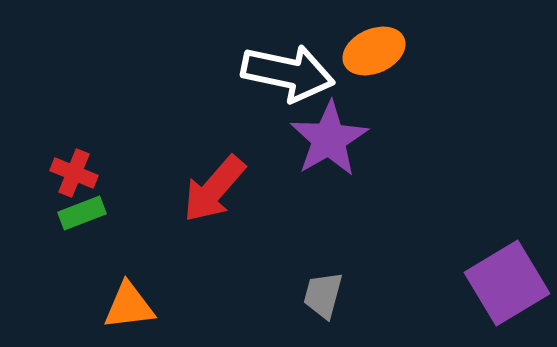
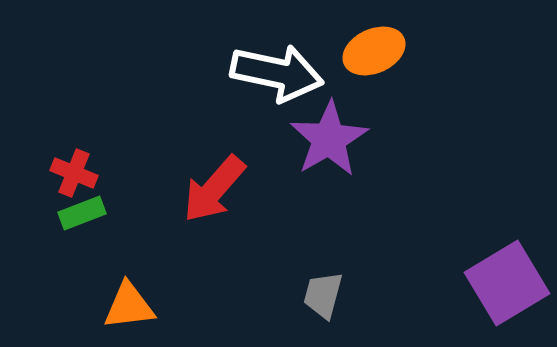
white arrow: moved 11 px left
